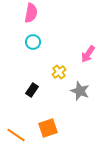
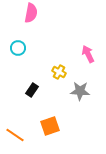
cyan circle: moved 15 px left, 6 px down
pink arrow: rotated 120 degrees clockwise
yellow cross: rotated 24 degrees counterclockwise
gray star: rotated 18 degrees counterclockwise
orange square: moved 2 px right, 2 px up
orange line: moved 1 px left
